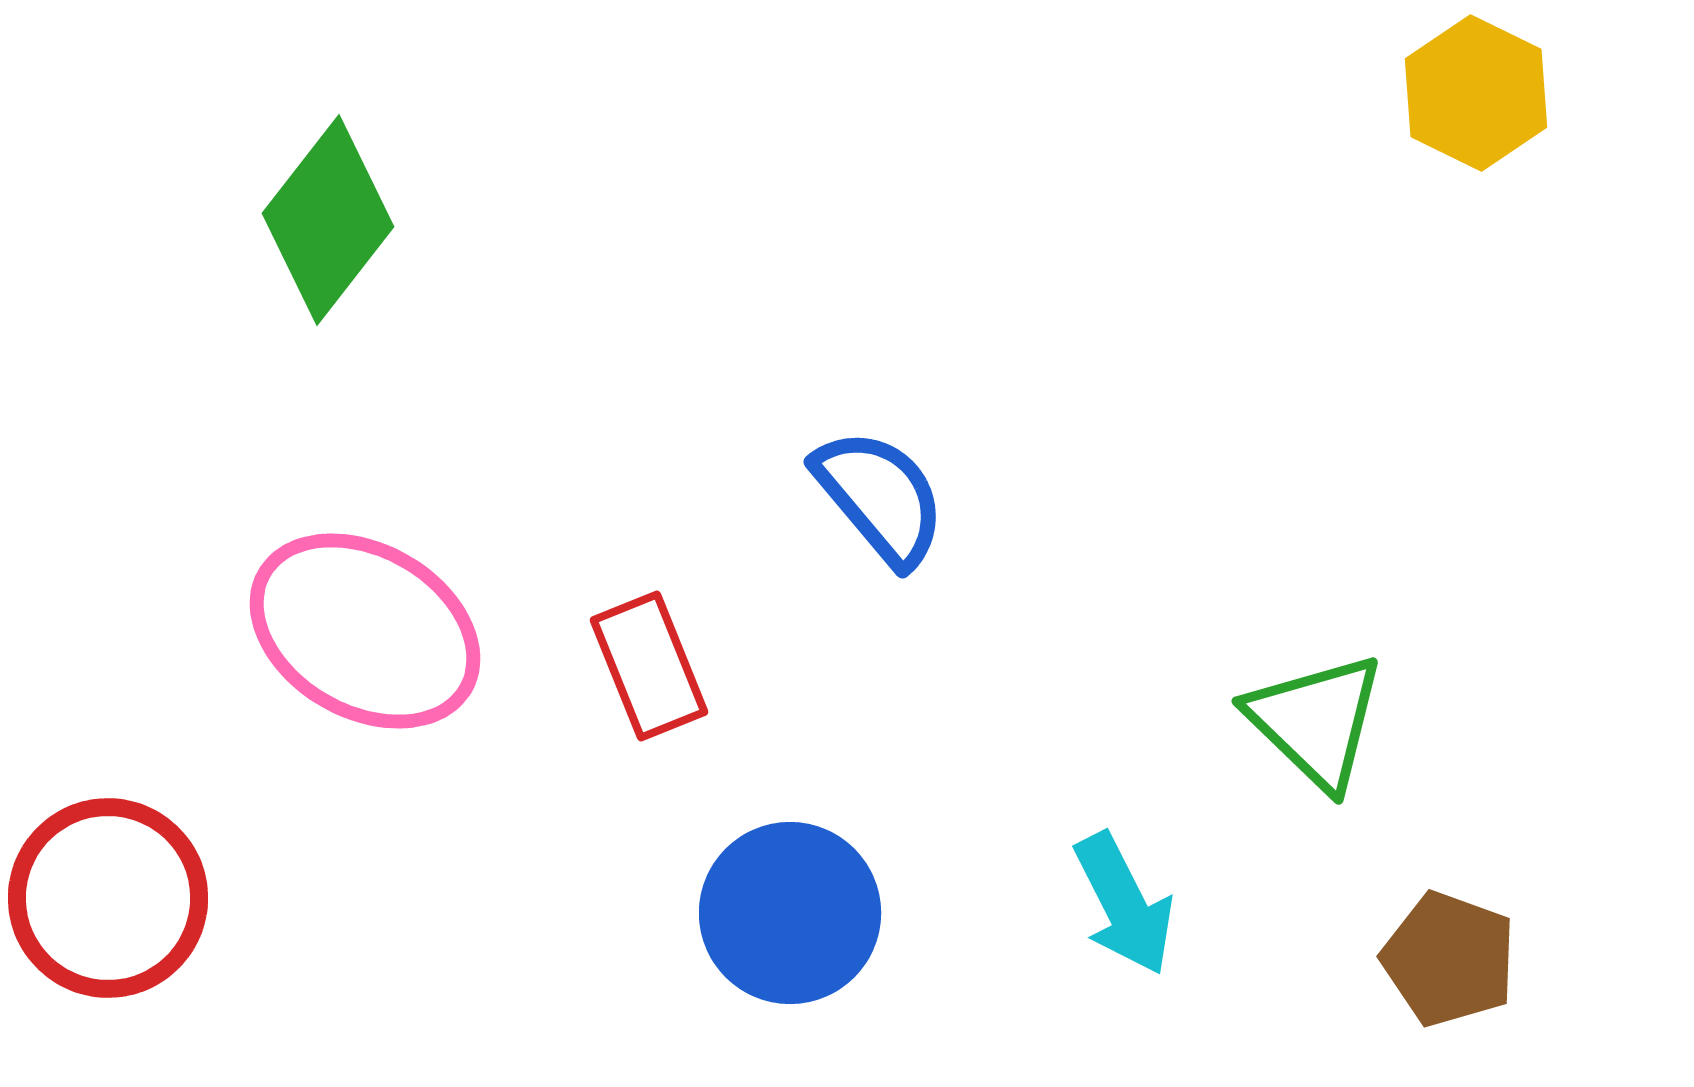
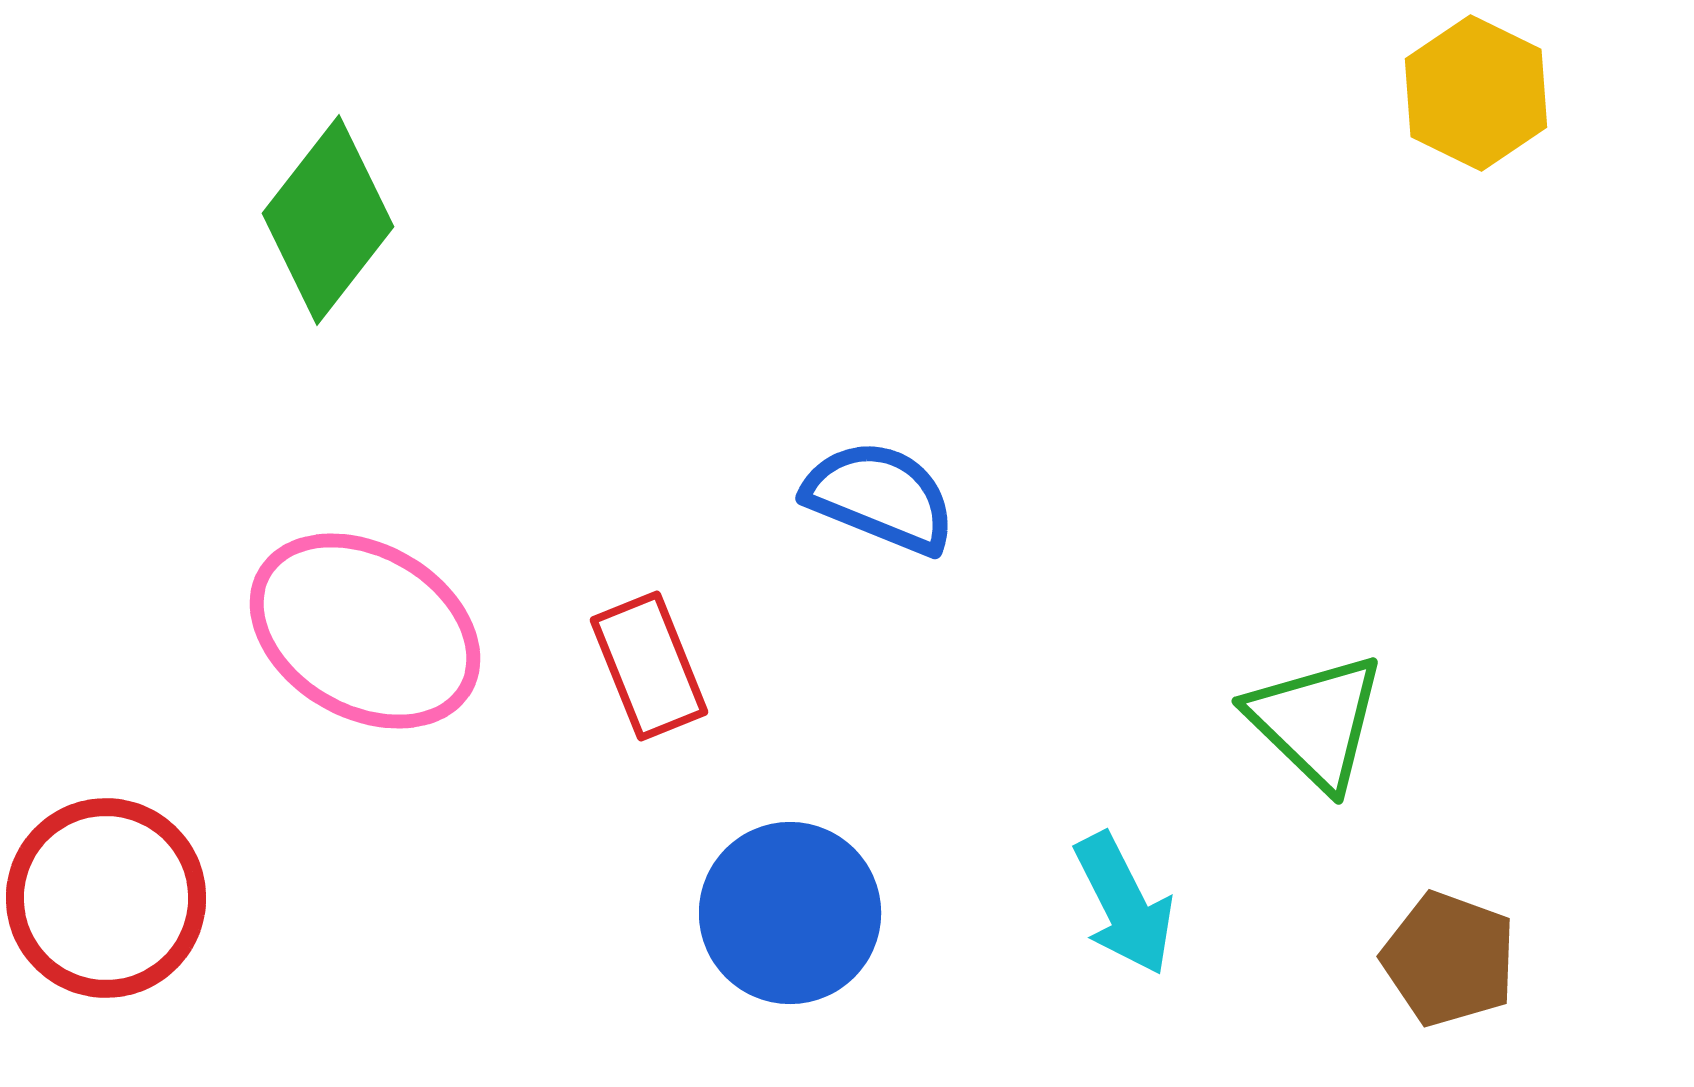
blue semicircle: rotated 28 degrees counterclockwise
red circle: moved 2 px left
